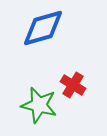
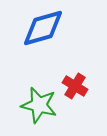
red cross: moved 2 px right, 1 px down
